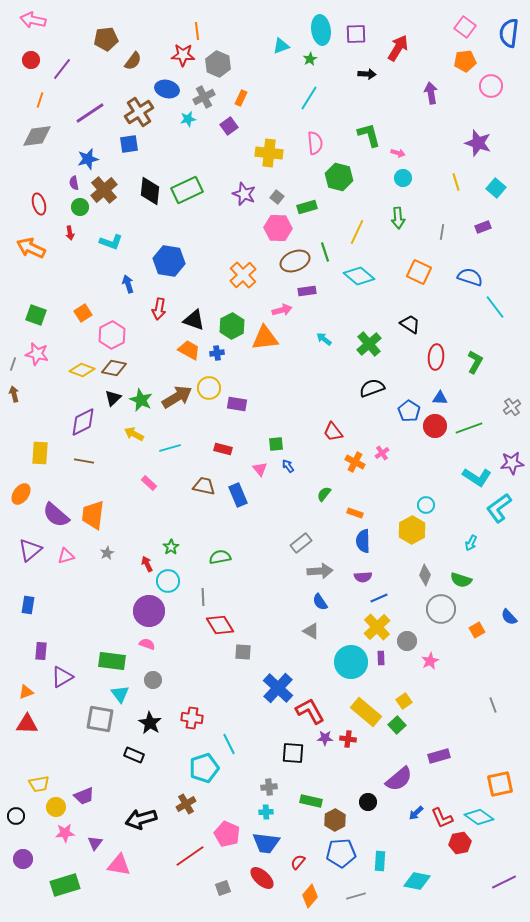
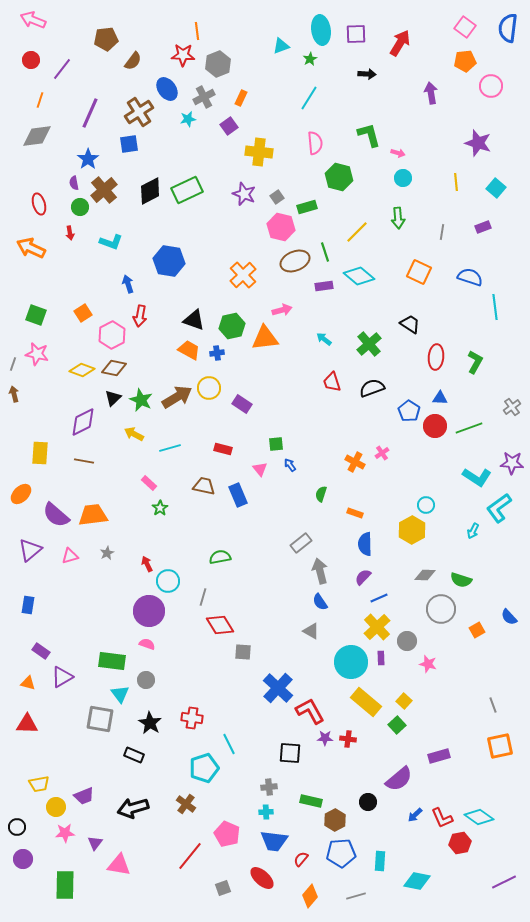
pink arrow at (33, 20): rotated 10 degrees clockwise
blue semicircle at (509, 33): moved 1 px left, 5 px up
red arrow at (398, 48): moved 2 px right, 5 px up
gray hexagon at (218, 64): rotated 15 degrees clockwise
blue ellipse at (167, 89): rotated 40 degrees clockwise
purple line at (90, 113): rotated 32 degrees counterclockwise
yellow cross at (269, 153): moved 10 px left, 1 px up
blue star at (88, 159): rotated 20 degrees counterclockwise
yellow line at (456, 182): rotated 12 degrees clockwise
black diamond at (150, 191): rotated 56 degrees clockwise
gray square at (277, 197): rotated 16 degrees clockwise
pink hexagon at (278, 228): moved 3 px right, 1 px up; rotated 12 degrees clockwise
yellow line at (357, 232): rotated 20 degrees clockwise
purple rectangle at (307, 291): moved 17 px right, 5 px up
cyan line at (495, 307): rotated 30 degrees clockwise
red arrow at (159, 309): moved 19 px left, 7 px down
green hexagon at (232, 326): rotated 15 degrees clockwise
purple rectangle at (237, 404): moved 5 px right; rotated 24 degrees clockwise
red trapezoid at (333, 432): moved 1 px left, 50 px up; rotated 20 degrees clockwise
purple star at (512, 463): rotated 10 degrees clockwise
blue arrow at (288, 466): moved 2 px right, 1 px up
orange ellipse at (21, 494): rotated 10 degrees clockwise
green semicircle at (324, 494): moved 3 px left; rotated 21 degrees counterclockwise
orange trapezoid at (93, 515): rotated 76 degrees clockwise
blue semicircle at (363, 541): moved 2 px right, 3 px down
cyan arrow at (471, 543): moved 2 px right, 12 px up
green star at (171, 547): moved 11 px left, 39 px up
pink triangle at (66, 556): moved 4 px right
gray arrow at (320, 571): rotated 100 degrees counterclockwise
gray diamond at (425, 575): rotated 70 degrees clockwise
purple semicircle at (363, 577): rotated 138 degrees clockwise
gray line at (203, 597): rotated 18 degrees clockwise
purple rectangle at (41, 651): rotated 60 degrees counterclockwise
pink star at (430, 661): moved 2 px left, 3 px down; rotated 30 degrees counterclockwise
gray circle at (153, 680): moved 7 px left
orange triangle at (26, 692): moved 2 px right, 9 px up; rotated 35 degrees clockwise
yellow square at (404, 701): rotated 14 degrees counterclockwise
yellow rectangle at (366, 712): moved 10 px up
black square at (293, 753): moved 3 px left
orange square at (500, 784): moved 38 px up
brown cross at (186, 804): rotated 24 degrees counterclockwise
blue arrow at (416, 813): moved 1 px left, 2 px down
black circle at (16, 816): moved 1 px right, 11 px down
black arrow at (141, 819): moved 8 px left, 11 px up
blue trapezoid at (266, 843): moved 8 px right, 2 px up
red line at (190, 856): rotated 16 degrees counterclockwise
red semicircle at (298, 862): moved 3 px right, 3 px up
green rectangle at (65, 885): rotated 72 degrees counterclockwise
